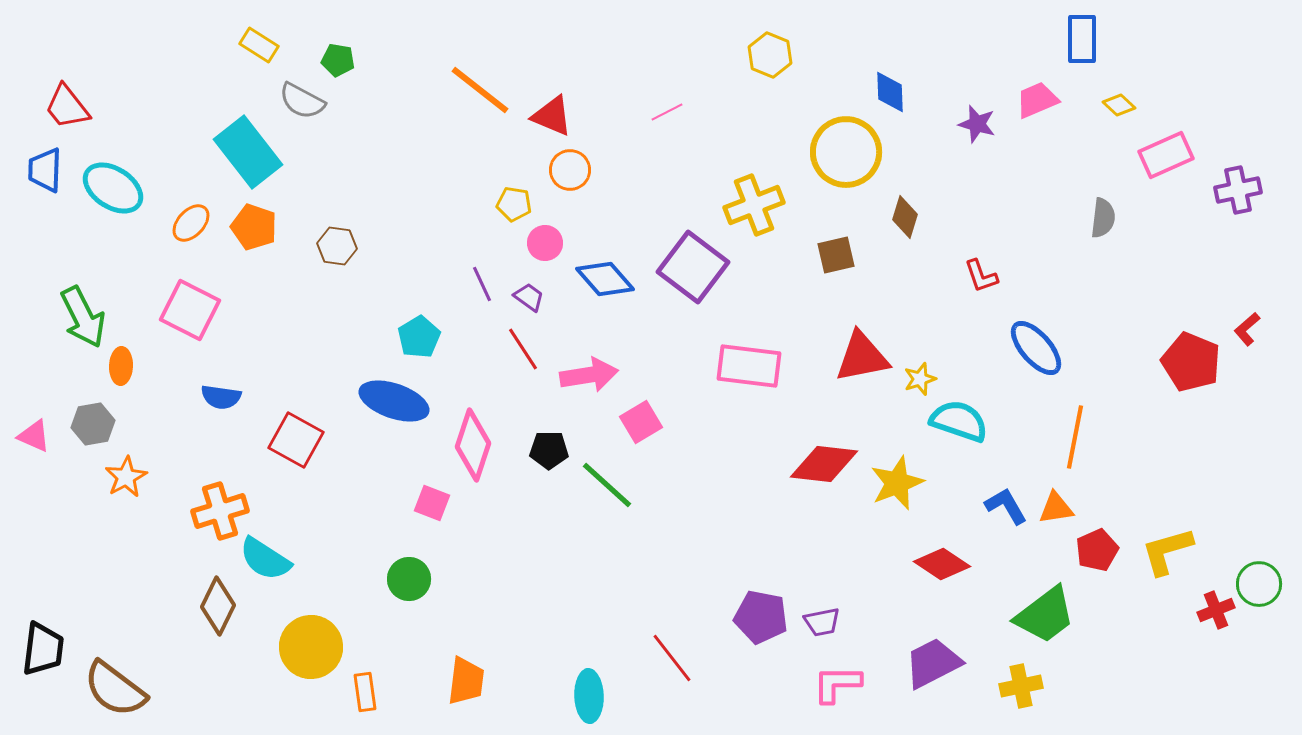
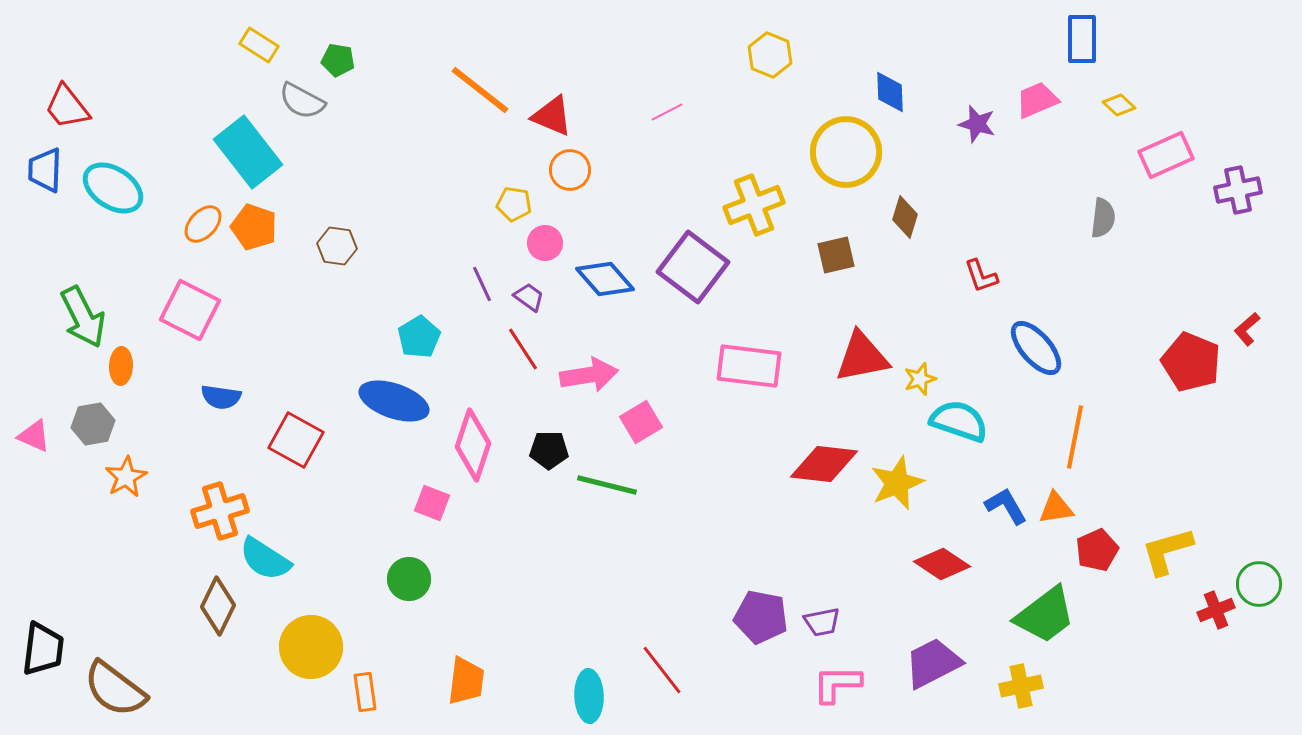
orange ellipse at (191, 223): moved 12 px right, 1 px down
green line at (607, 485): rotated 28 degrees counterclockwise
red line at (672, 658): moved 10 px left, 12 px down
